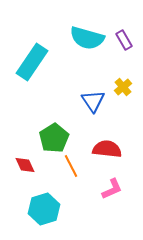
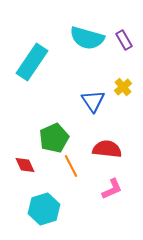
green pentagon: rotated 8 degrees clockwise
